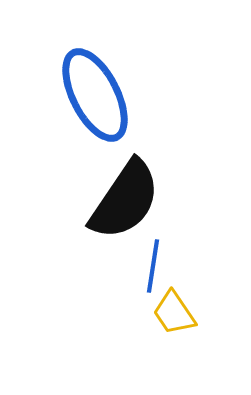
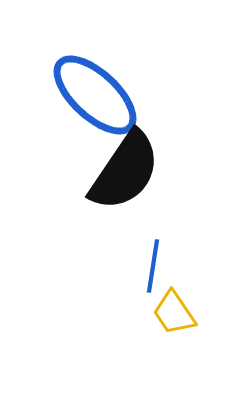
blue ellipse: rotated 20 degrees counterclockwise
black semicircle: moved 29 px up
